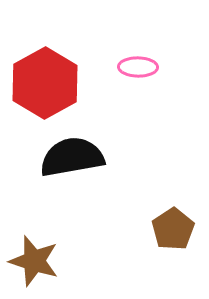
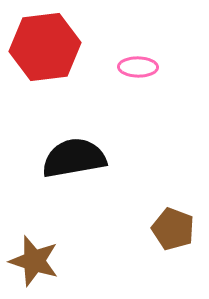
red hexagon: moved 36 px up; rotated 22 degrees clockwise
black semicircle: moved 2 px right, 1 px down
brown pentagon: rotated 18 degrees counterclockwise
